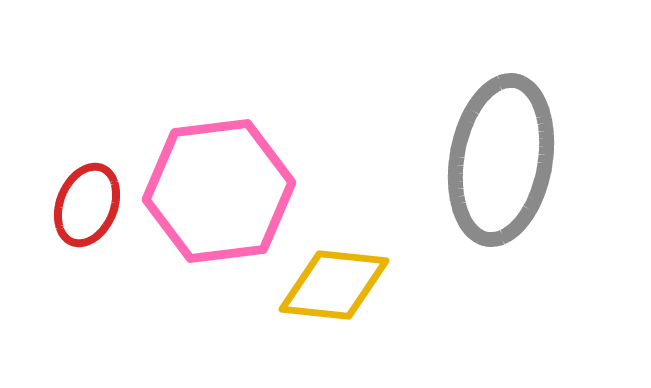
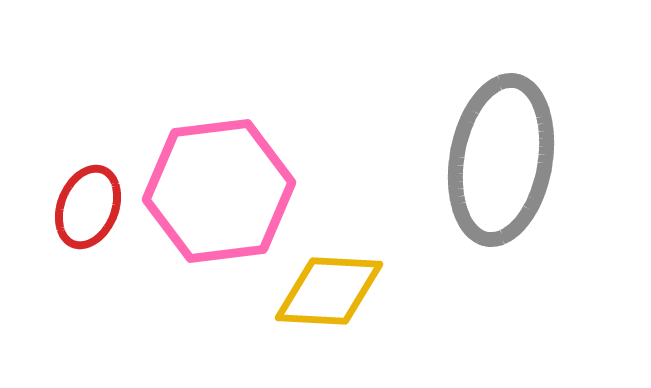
red ellipse: moved 1 px right, 2 px down
yellow diamond: moved 5 px left, 6 px down; rotated 3 degrees counterclockwise
